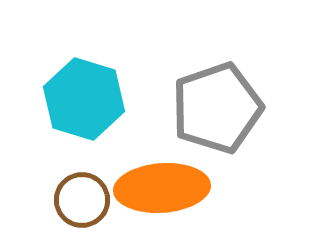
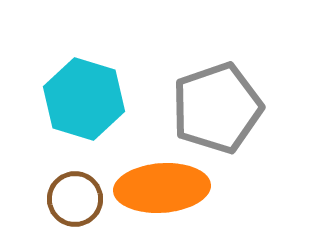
brown circle: moved 7 px left, 1 px up
